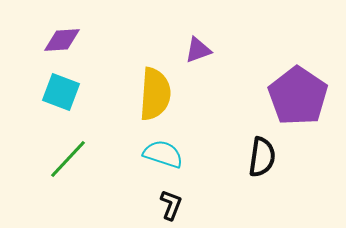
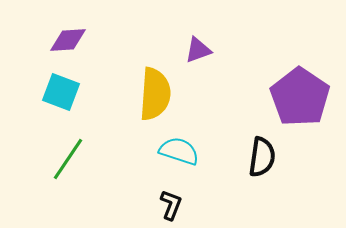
purple diamond: moved 6 px right
purple pentagon: moved 2 px right, 1 px down
cyan semicircle: moved 16 px right, 3 px up
green line: rotated 9 degrees counterclockwise
